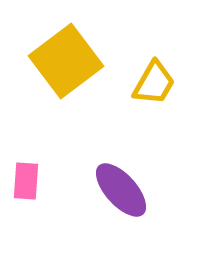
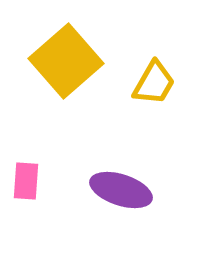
yellow square: rotated 4 degrees counterclockwise
purple ellipse: rotated 30 degrees counterclockwise
